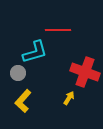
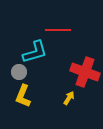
gray circle: moved 1 px right, 1 px up
yellow L-shape: moved 5 px up; rotated 20 degrees counterclockwise
